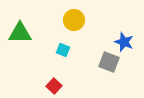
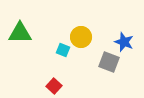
yellow circle: moved 7 px right, 17 px down
